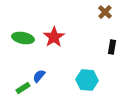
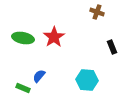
brown cross: moved 8 px left; rotated 24 degrees counterclockwise
black rectangle: rotated 32 degrees counterclockwise
green rectangle: rotated 56 degrees clockwise
